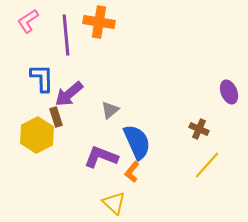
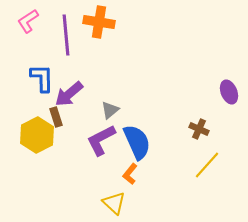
purple L-shape: moved 17 px up; rotated 48 degrees counterclockwise
orange L-shape: moved 2 px left, 2 px down
